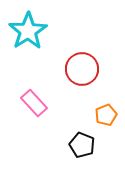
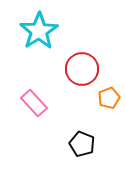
cyan star: moved 11 px right
orange pentagon: moved 3 px right, 17 px up
black pentagon: moved 1 px up
